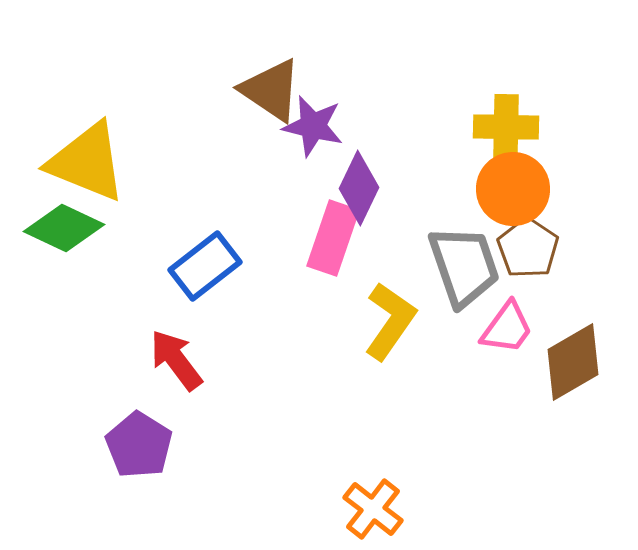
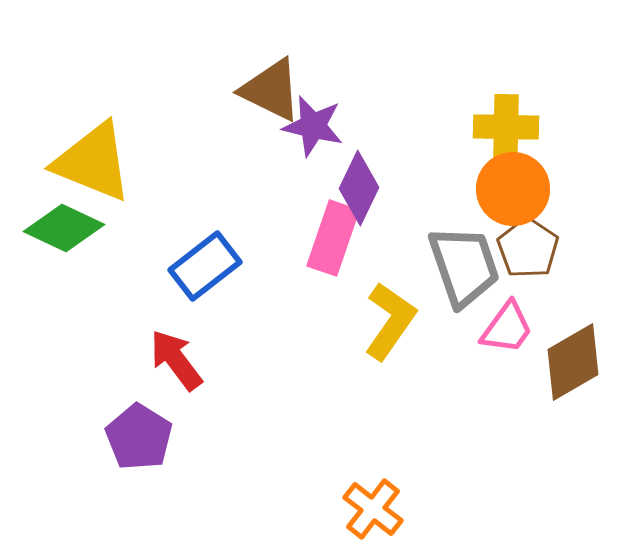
brown triangle: rotated 8 degrees counterclockwise
yellow triangle: moved 6 px right
purple pentagon: moved 8 px up
